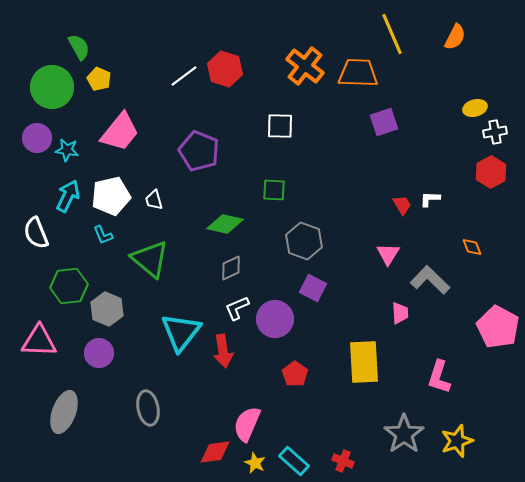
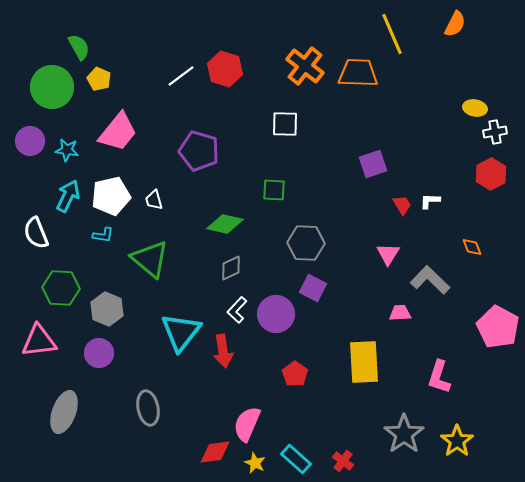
orange semicircle at (455, 37): moved 13 px up
white line at (184, 76): moved 3 px left
yellow ellipse at (475, 108): rotated 25 degrees clockwise
purple square at (384, 122): moved 11 px left, 42 px down
white square at (280, 126): moved 5 px right, 2 px up
pink trapezoid at (120, 132): moved 2 px left
purple circle at (37, 138): moved 7 px left, 3 px down
purple pentagon at (199, 151): rotated 6 degrees counterclockwise
red hexagon at (491, 172): moved 2 px down
white L-shape at (430, 199): moved 2 px down
cyan L-shape at (103, 235): rotated 60 degrees counterclockwise
gray hexagon at (304, 241): moved 2 px right, 2 px down; rotated 18 degrees counterclockwise
green hexagon at (69, 286): moved 8 px left, 2 px down; rotated 9 degrees clockwise
white L-shape at (237, 308): moved 2 px down; rotated 24 degrees counterclockwise
pink trapezoid at (400, 313): rotated 90 degrees counterclockwise
purple circle at (275, 319): moved 1 px right, 5 px up
pink triangle at (39, 341): rotated 9 degrees counterclockwise
yellow star at (457, 441): rotated 16 degrees counterclockwise
cyan rectangle at (294, 461): moved 2 px right, 2 px up
red cross at (343, 461): rotated 15 degrees clockwise
